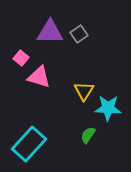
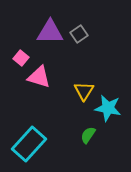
cyan star: rotated 8 degrees clockwise
